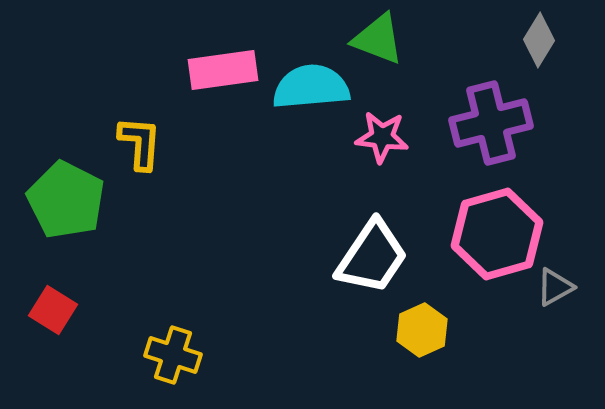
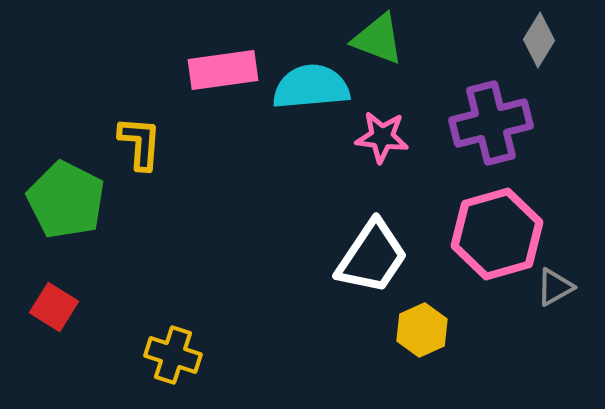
red square: moved 1 px right, 3 px up
